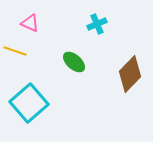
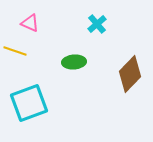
cyan cross: rotated 18 degrees counterclockwise
green ellipse: rotated 45 degrees counterclockwise
cyan square: rotated 21 degrees clockwise
